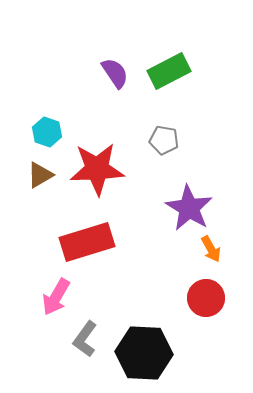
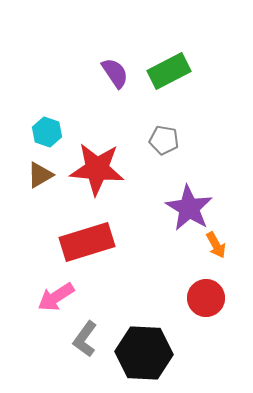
red star: rotated 8 degrees clockwise
orange arrow: moved 5 px right, 4 px up
pink arrow: rotated 27 degrees clockwise
